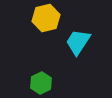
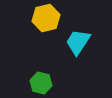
green hexagon: rotated 20 degrees counterclockwise
